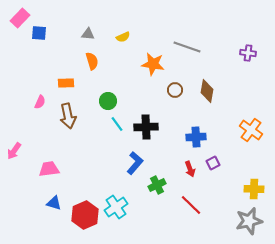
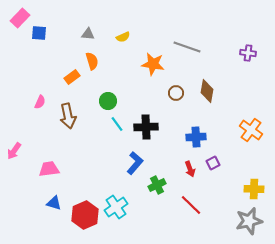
orange rectangle: moved 6 px right, 6 px up; rotated 35 degrees counterclockwise
brown circle: moved 1 px right, 3 px down
